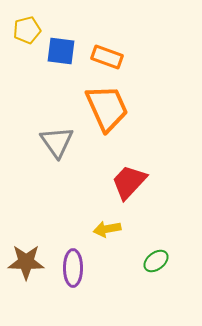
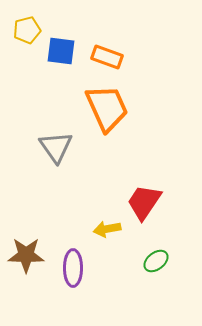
gray triangle: moved 1 px left, 5 px down
red trapezoid: moved 15 px right, 20 px down; rotated 9 degrees counterclockwise
brown star: moved 7 px up
